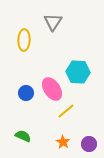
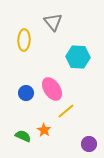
gray triangle: rotated 12 degrees counterclockwise
cyan hexagon: moved 15 px up
orange star: moved 19 px left, 12 px up
